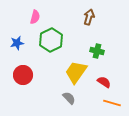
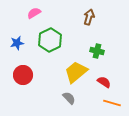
pink semicircle: moved 1 px left, 4 px up; rotated 136 degrees counterclockwise
green hexagon: moved 1 px left
yellow trapezoid: rotated 15 degrees clockwise
